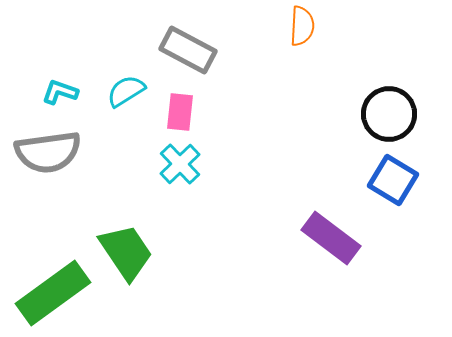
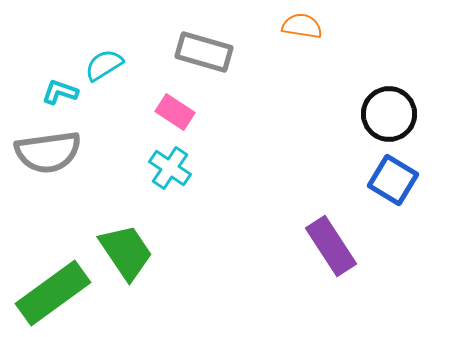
orange semicircle: rotated 84 degrees counterclockwise
gray rectangle: moved 16 px right, 2 px down; rotated 12 degrees counterclockwise
cyan semicircle: moved 22 px left, 26 px up
pink rectangle: moved 5 px left; rotated 63 degrees counterclockwise
cyan cross: moved 10 px left, 4 px down; rotated 12 degrees counterclockwise
purple rectangle: moved 8 px down; rotated 20 degrees clockwise
